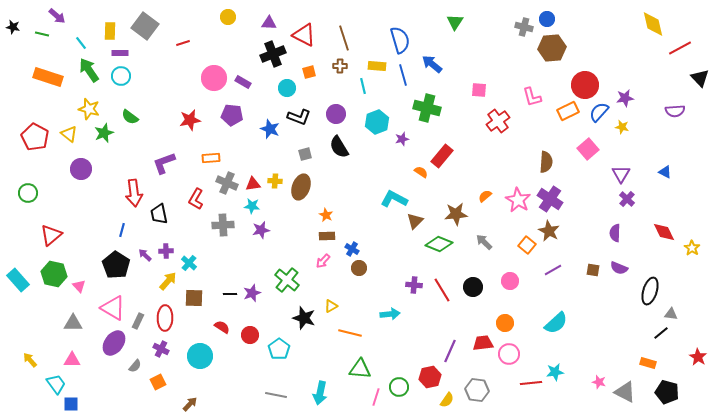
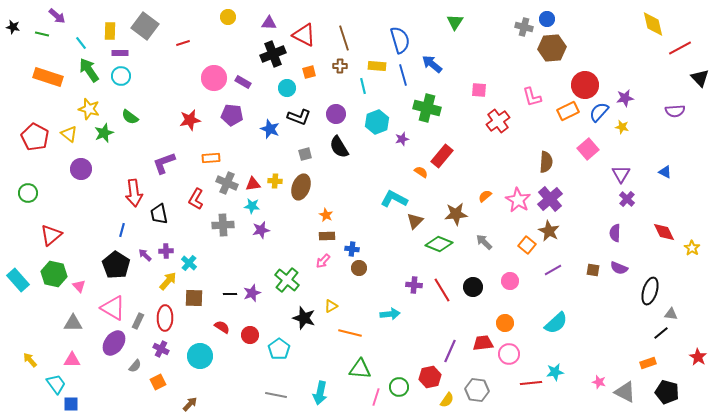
purple cross at (550, 199): rotated 15 degrees clockwise
blue cross at (352, 249): rotated 24 degrees counterclockwise
orange rectangle at (648, 363): rotated 35 degrees counterclockwise
